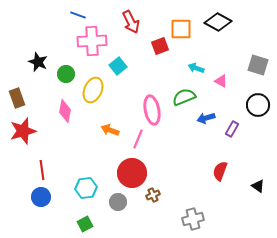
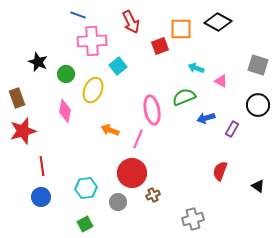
red line: moved 4 px up
